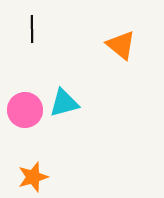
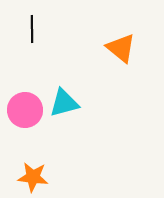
orange triangle: moved 3 px down
orange star: rotated 24 degrees clockwise
